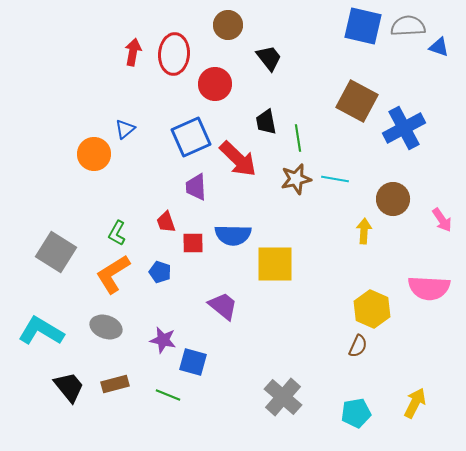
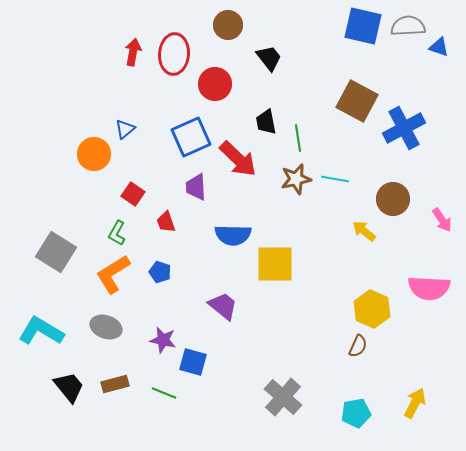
yellow arrow at (364, 231): rotated 55 degrees counterclockwise
red square at (193, 243): moved 60 px left, 49 px up; rotated 35 degrees clockwise
green line at (168, 395): moved 4 px left, 2 px up
